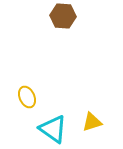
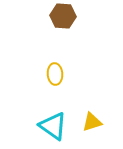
yellow ellipse: moved 28 px right, 23 px up; rotated 20 degrees clockwise
cyan triangle: moved 3 px up
